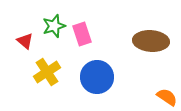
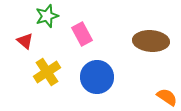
green star: moved 7 px left, 10 px up
pink rectangle: rotated 10 degrees counterclockwise
